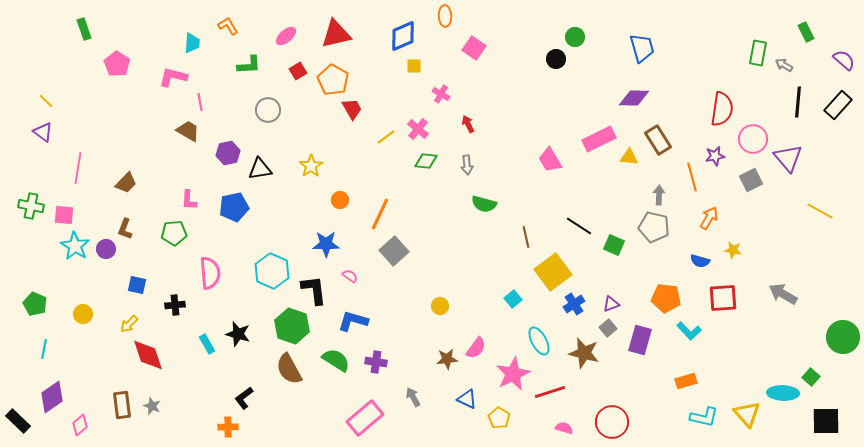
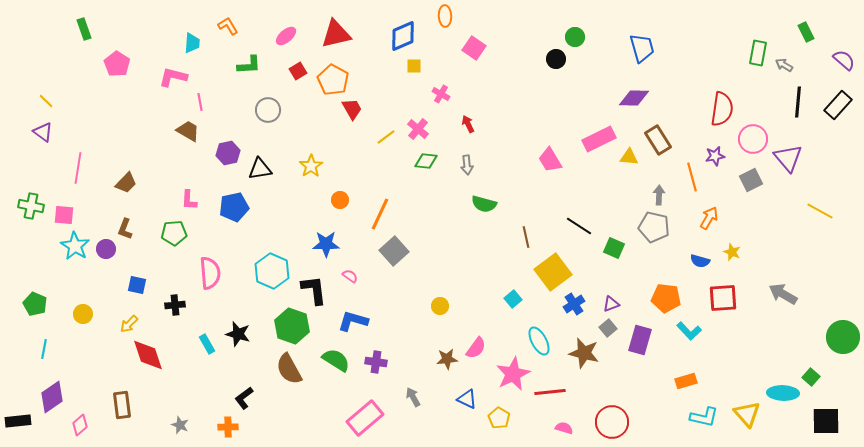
green square at (614, 245): moved 3 px down
yellow star at (733, 250): moved 1 px left, 2 px down; rotated 12 degrees clockwise
red line at (550, 392): rotated 12 degrees clockwise
gray star at (152, 406): moved 28 px right, 19 px down
black rectangle at (18, 421): rotated 50 degrees counterclockwise
